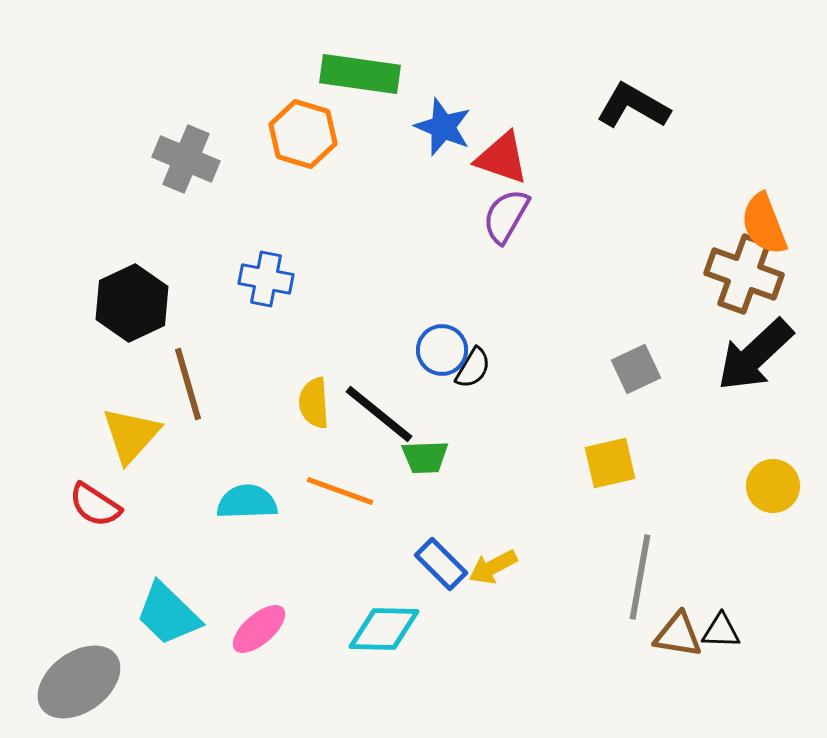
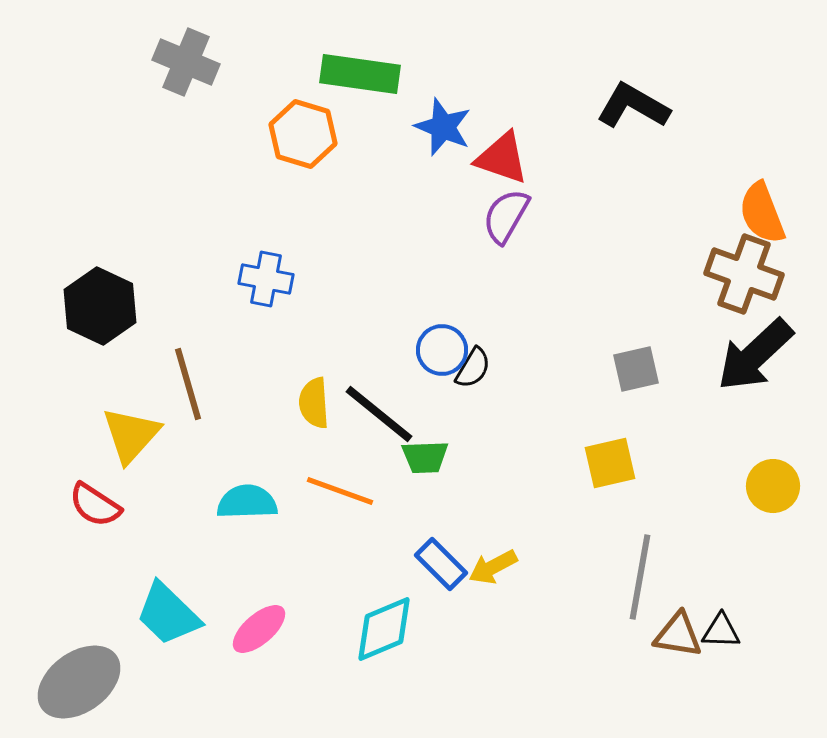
gray cross: moved 97 px up
orange semicircle: moved 2 px left, 11 px up
black hexagon: moved 32 px left, 3 px down; rotated 10 degrees counterclockwise
gray square: rotated 12 degrees clockwise
cyan diamond: rotated 24 degrees counterclockwise
